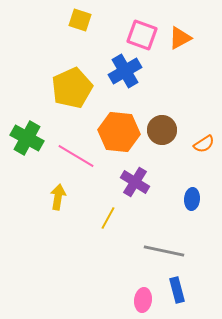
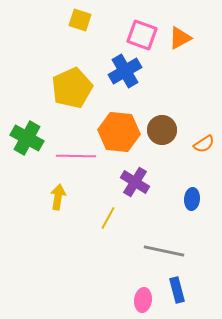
pink line: rotated 30 degrees counterclockwise
